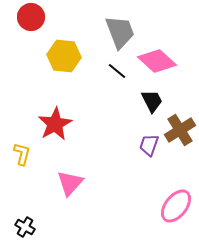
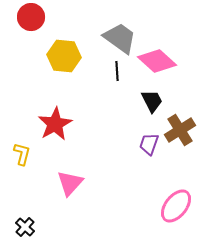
gray trapezoid: moved 6 px down; rotated 33 degrees counterclockwise
black line: rotated 48 degrees clockwise
purple trapezoid: moved 1 px up
black cross: rotated 12 degrees clockwise
